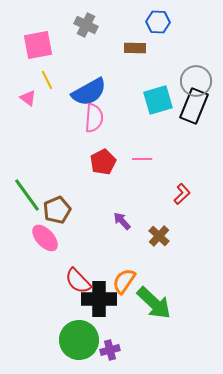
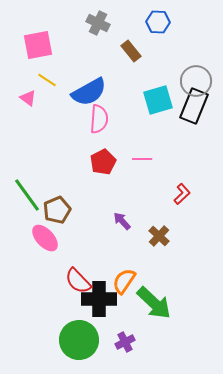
gray cross: moved 12 px right, 2 px up
brown rectangle: moved 4 px left, 3 px down; rotated 50 degrees clockwise
yellow line: rotated 30 degrees counterclockwise
pink semicircle: moved 5 px right, 1 px down
purple cross: moved 15 px right, 8 px up; rotated 12 degrees counterclockwise
